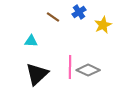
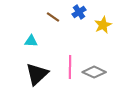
gray diamond: moved 6 px right, 2 px down
